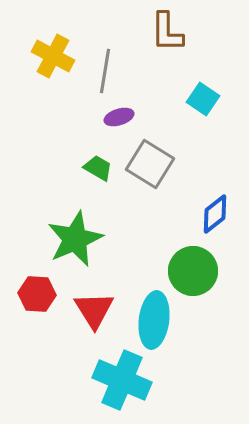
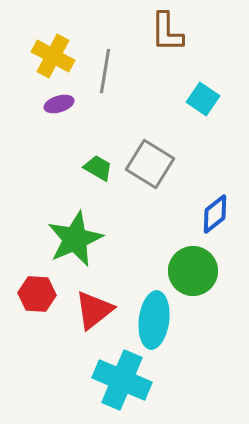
purple ellipse: moved 60 px left, 13 px up
red triangle: rotated 24 degrees clockwise
